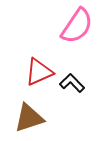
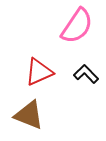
black L-shape: moved 14 px right, 9 px up
brown triangle: moved 3 px up; rotated 40 degrees clockwise
